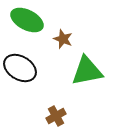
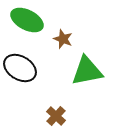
brown cross: rotated 18 degrees counterclockwise
